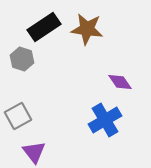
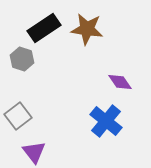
black rectangle: moved 1 px down
gray square: rotated 8 degrees counterclockwise
blue cross: moved 1 px right, 1 px down; rotated 20 degrees counterclockwise
